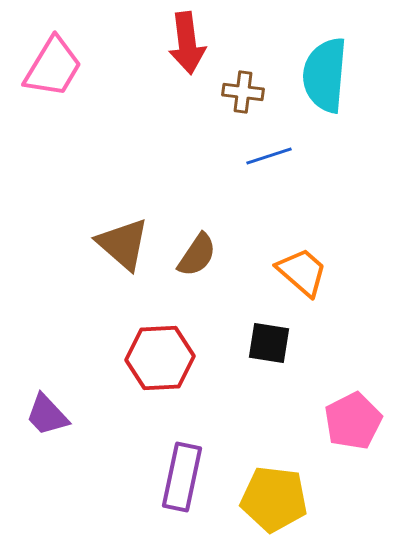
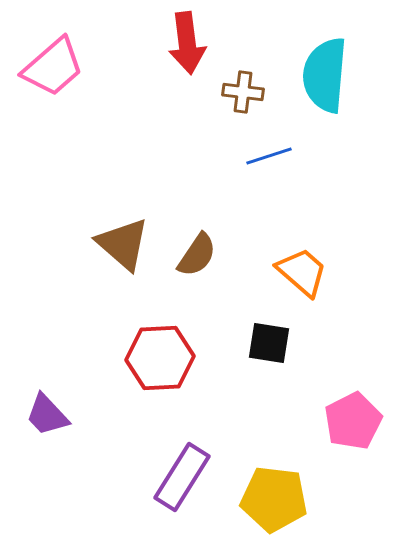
pink trapezoid: rotated 18 degrees clockwise
purple rectangle: rotated 20 degrees clockwise
